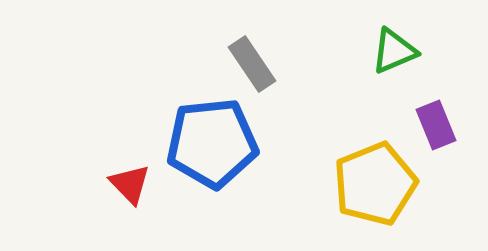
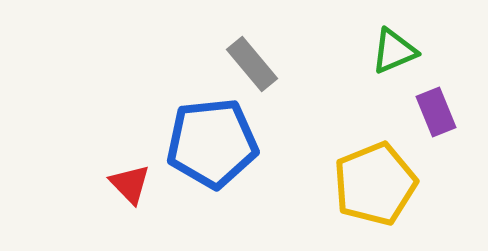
gray rectangle: rotated 6 degrees counterclockwise
purple rectangle: moved 13 px up
